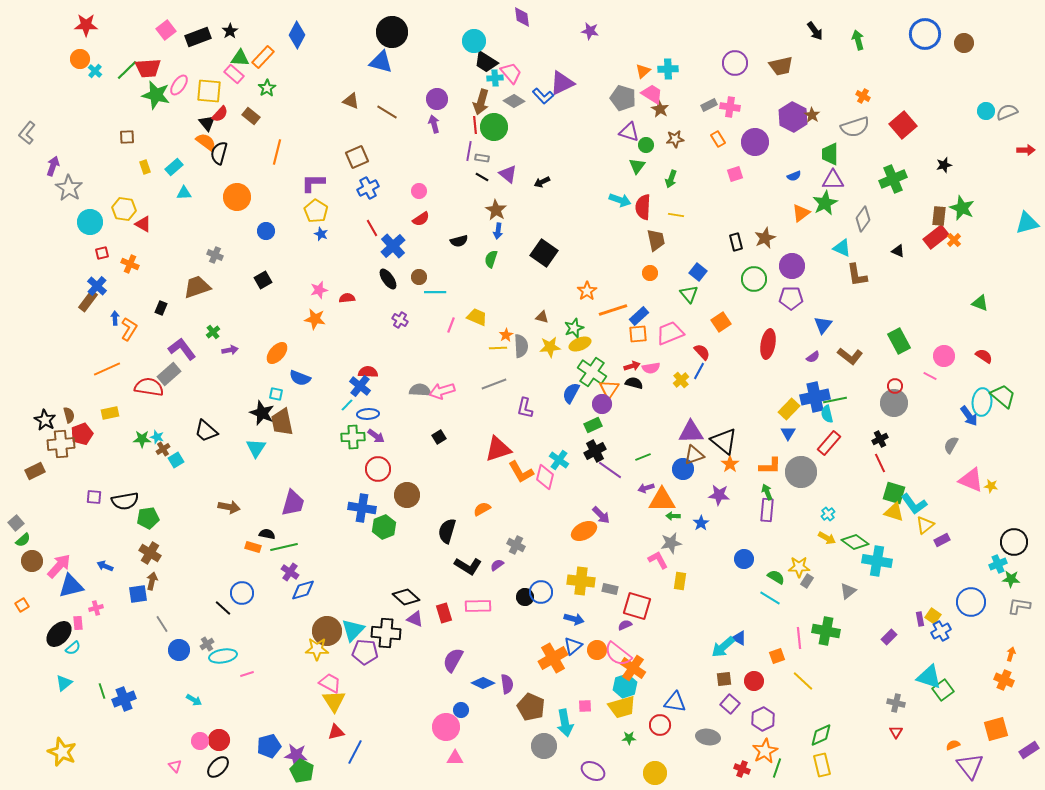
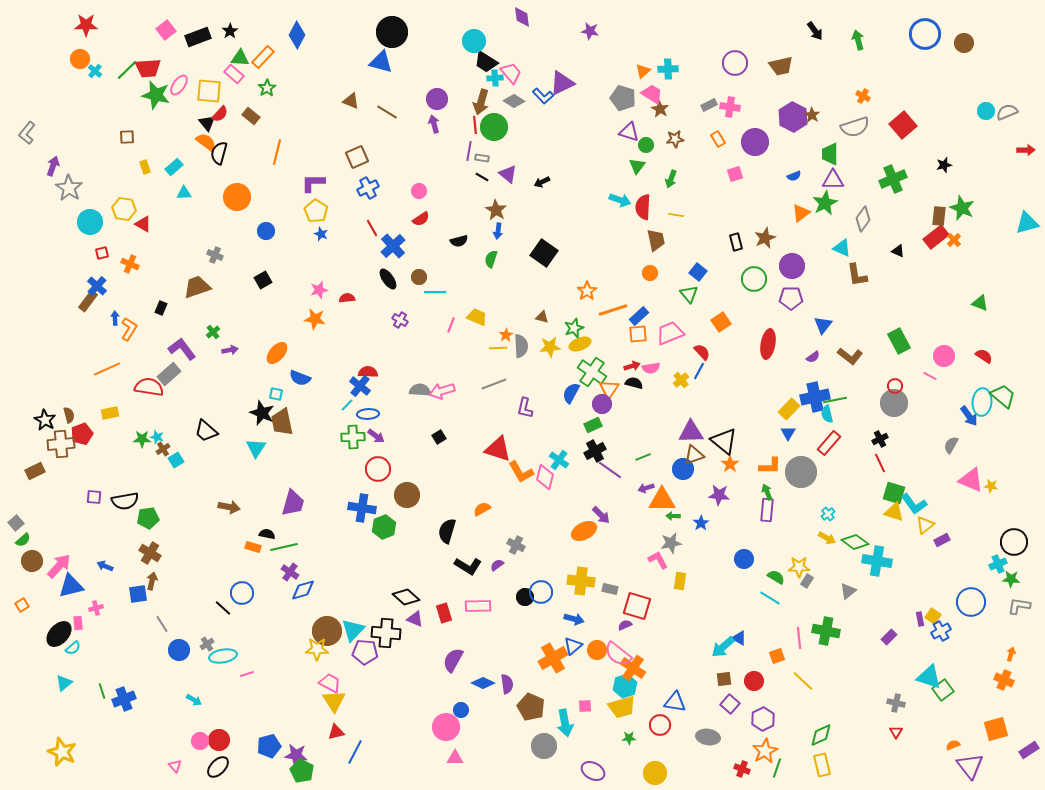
red triangle at (498, 449): rotated 36 degrees clockwise
